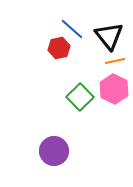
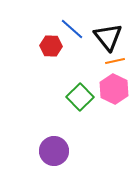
black triangle: moved 1 px left, 1 px down
red hexagon: moved 8 px left, 2 px up; rotated 15 degrees clockwise
